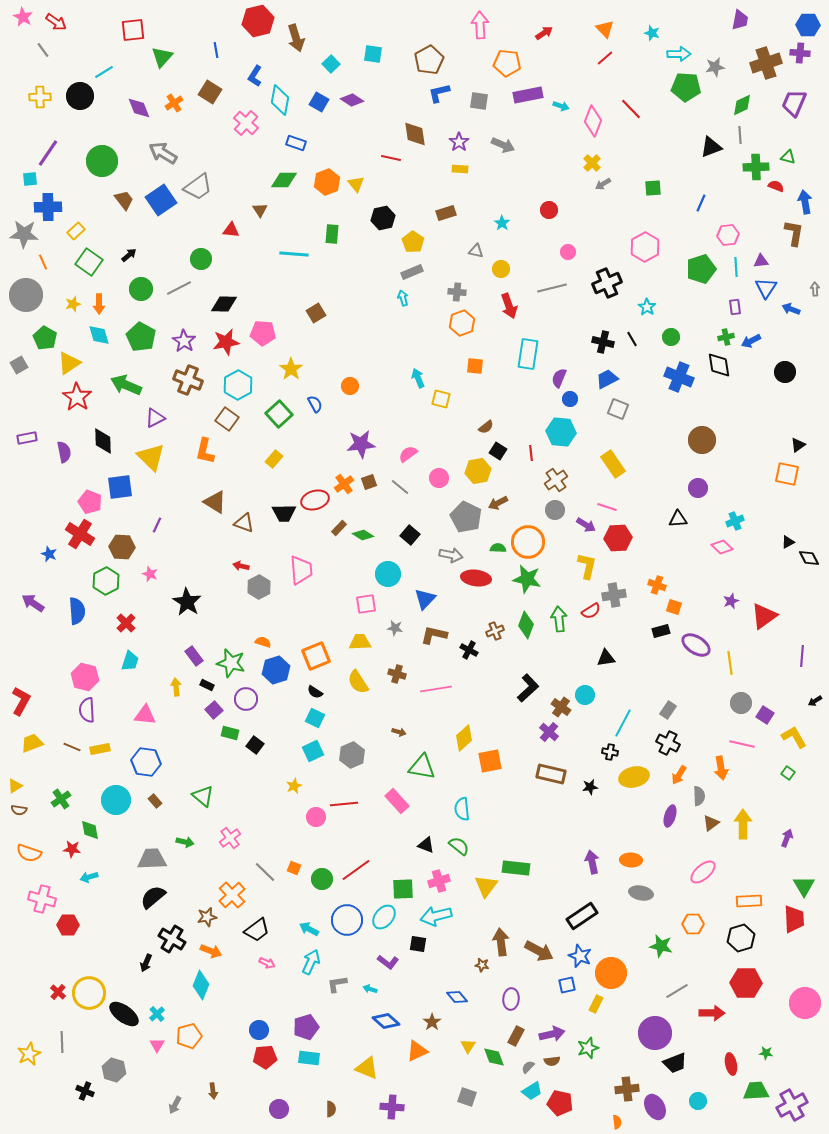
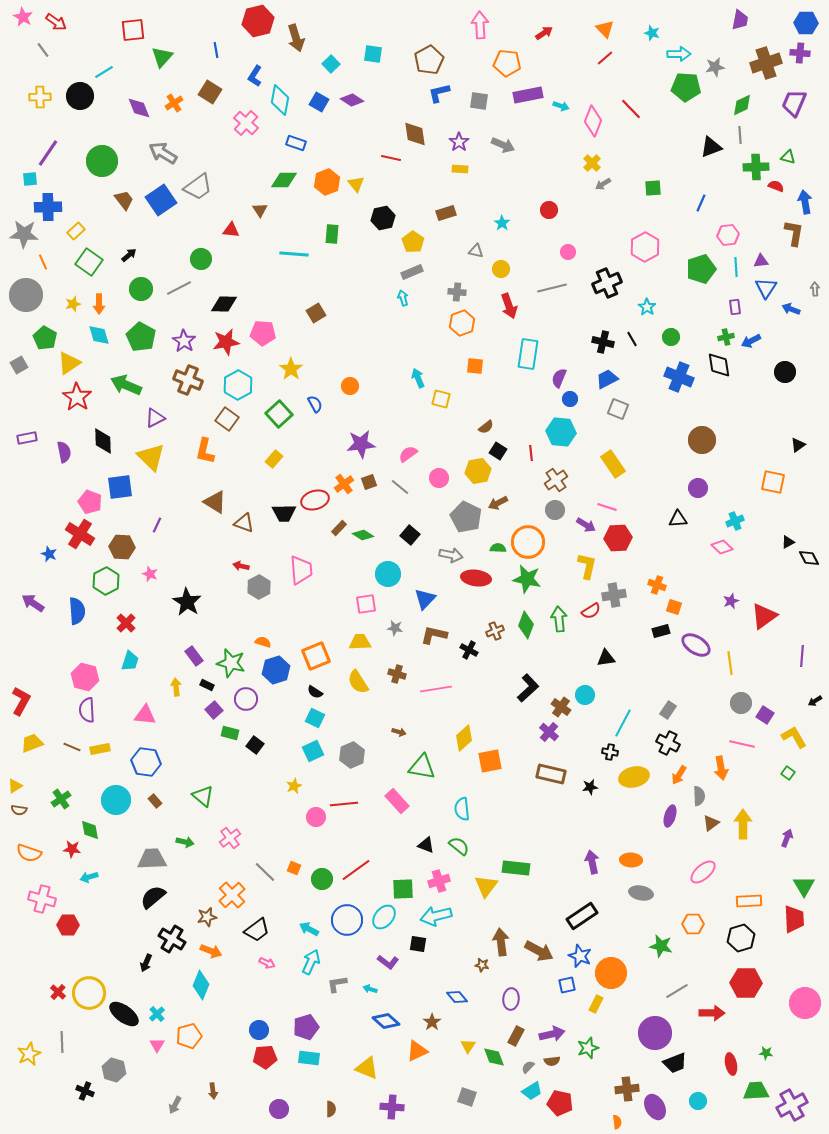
blue hexagon at (808, 25): moved 2 px left, 2 px up
orange square at (787, 474): moved 14 px left, 8 px down
